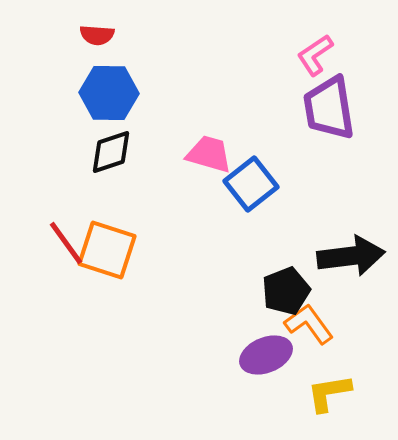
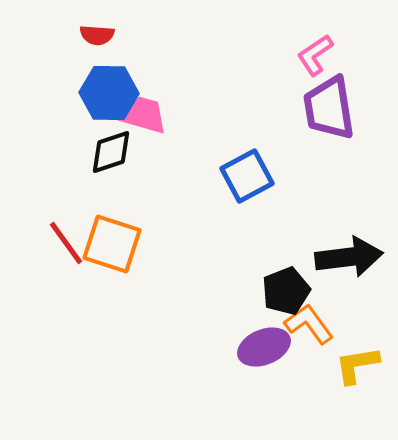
pink trapezoid: moved 65 px left, 39 px up
blue square: moved 4 px left, 8 px up; rotated 10 degrees clockwise
orange square: moved 5 px right, 6 px up
black arrow: moved 2 px left, 1 px down
purple ellipse: moved 2 px left, 8 px up
yellow L-shape: moved 28 px right, 28 px up
